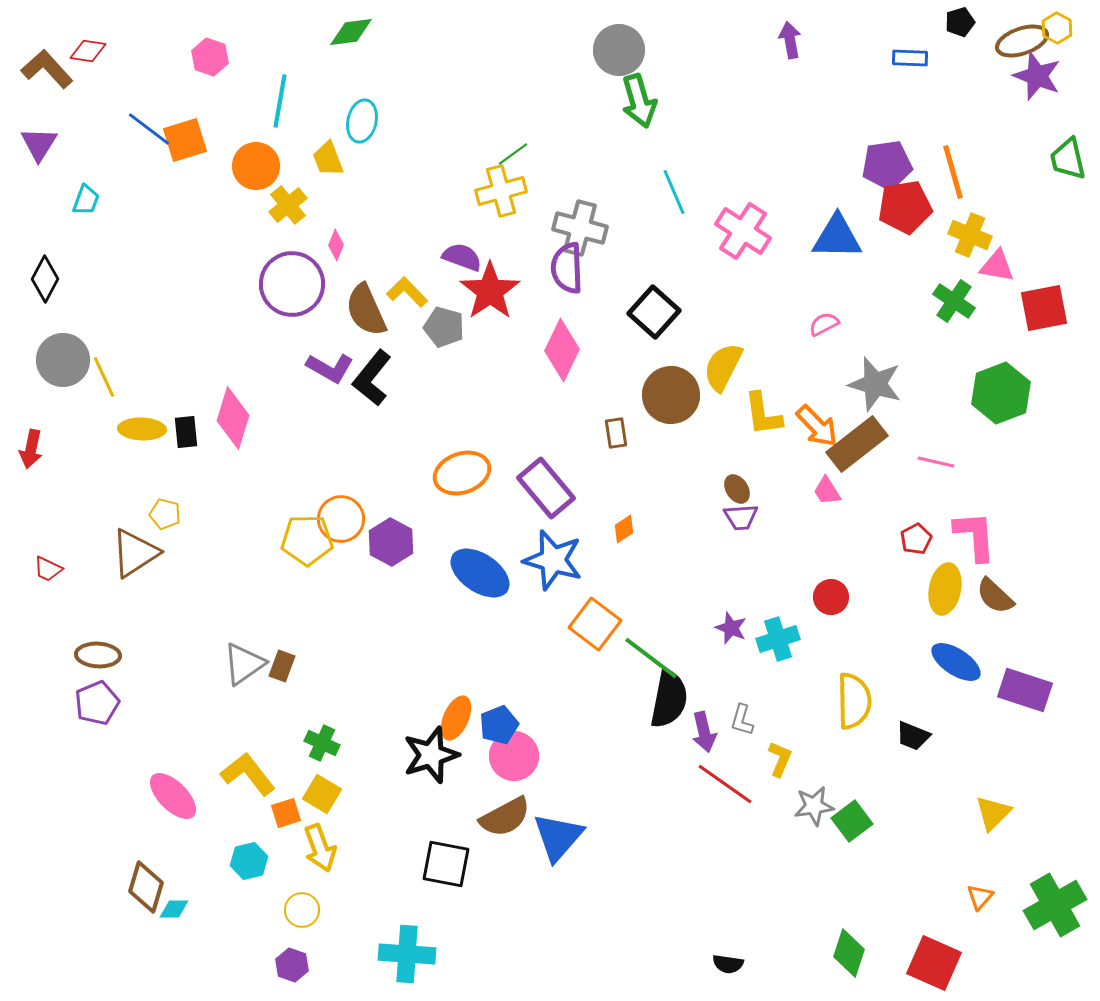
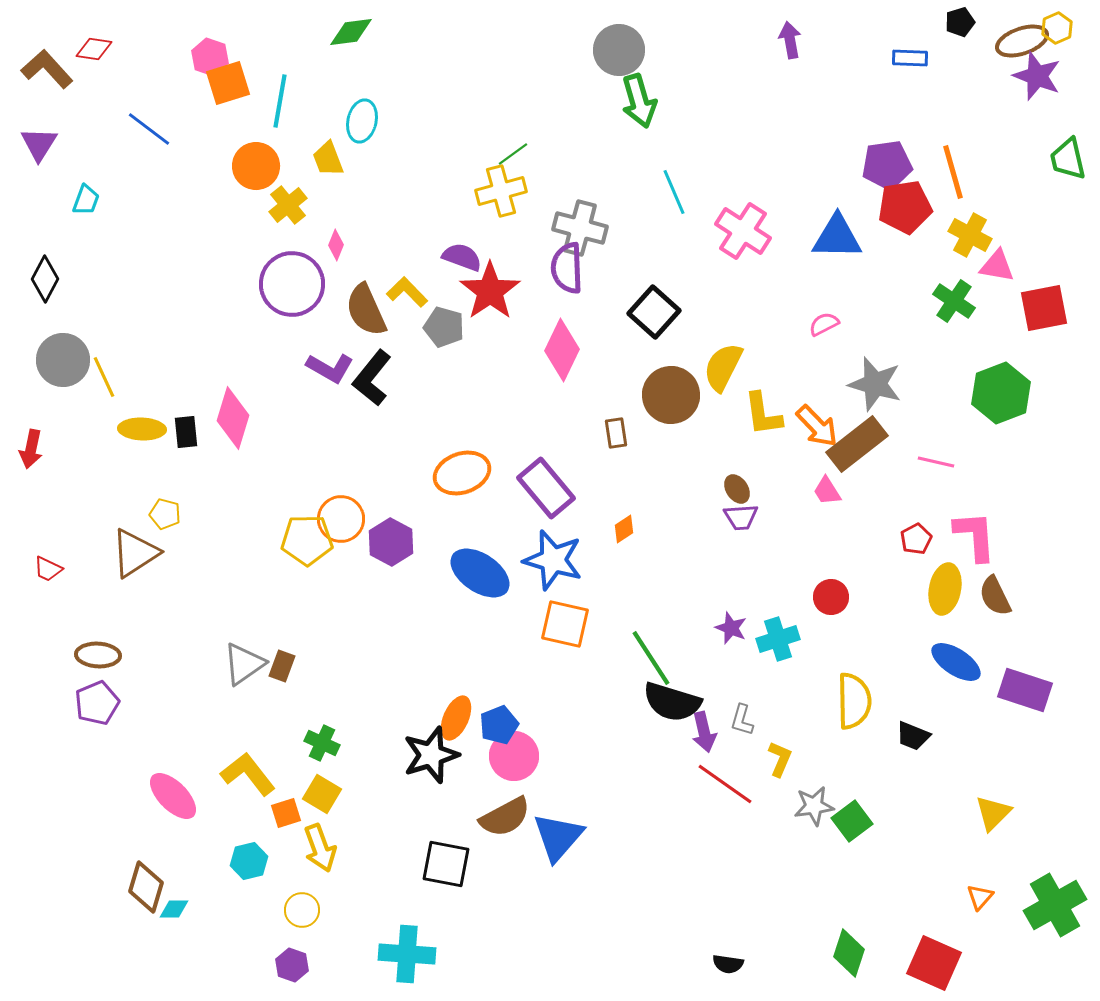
yellow hexagon at (1057, 28): rotated 8 degrees clockwise
red diamond at (88, 51): moved 6 px right, 2 px up
orange square at (185, 140): moved 43 px right, 57 px up
yellow cross at (970, 235): rotated 6 degrees clockwise
brown semicircle at (995, 596): rotated 21 degrees clockwise
orange square at (595, 624): moved 30 px left; rotated 24 degrees counterclockwise
green line at (651, 658): rotated 20 degrees clockwise
black semicircle at (669, 699): moved 3 px right, 3 px down; rotated 96 degrees clockwise
